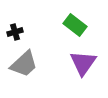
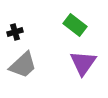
gray trapezoid: moved 1 px left, 1 px down
